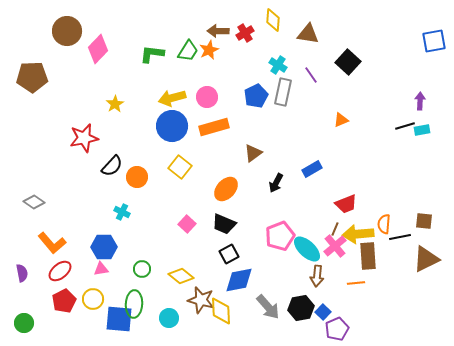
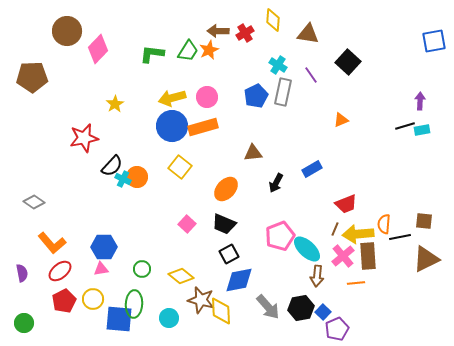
orange rectangle at (214, 127): moved 11 px left
brown triangle at (253, 153): rotated 30 degrees clockwise
cyan cross at (122, 212): moved 1 px right, 33 px up
pink cross at (335, 246): moved 8 px right, 10 px down
